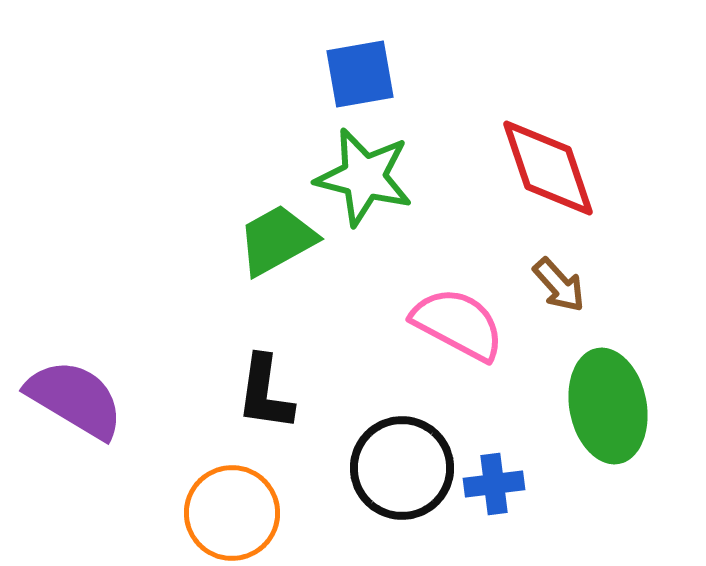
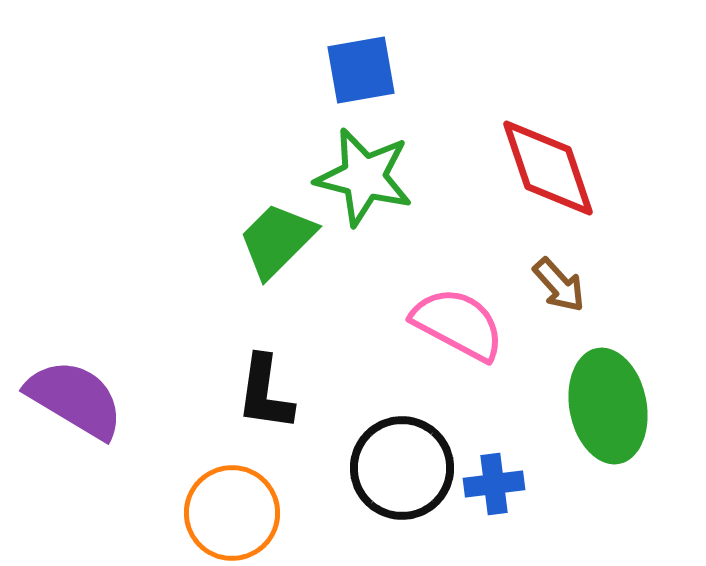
blue square: moved 1 px right, 4 px up
green trapezoid: rotated 16 degrees counterclockwise
